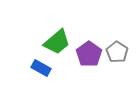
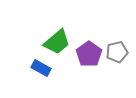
gray pentagon: rotated 25 degrees clockwise
